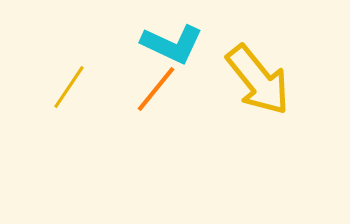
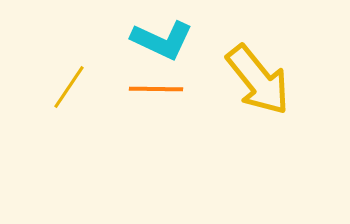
cyan L-shape: moved 10 px left, 4 px up
orange line: rotated 52 degrees clockwise
